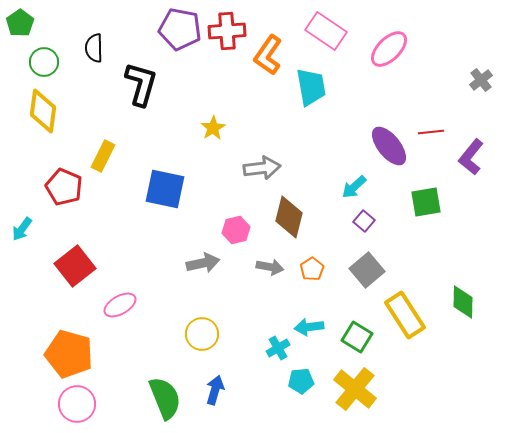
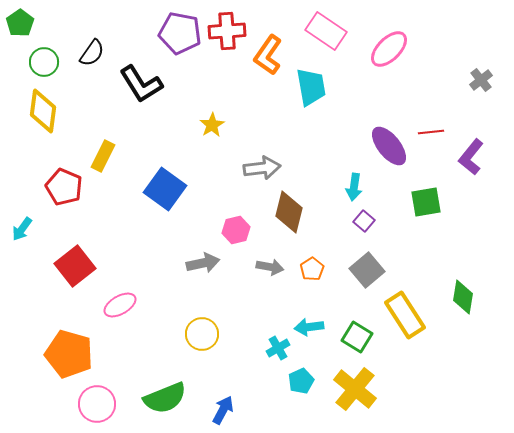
purple pentagon at (180, 29): moved 4 px down
black semicircle at (94, 48): moved 2 px left, 5 px down; rotated 144 degrees counterclockwise
black L-shape at (141, 84): rotated 132 degrees clockwise
yellow star at (213, 128): moved 1 px left, 3 px up
cyan arrow at (354, 187): rotated 40 degrees counterclockwise
blue square at (165, 189): rotated 24 degrees clockwise
brown diamond at (289, 217): moved 5 px up
green diamond at (463, 302): moved 5 px up; rotated 8 degrees clockwise
cyan pentagon at (301, 381): rotated 20 degrees counterclockwise
blue arrow at (215, 390): moved 8 px right, 20 px down; rotated 12 degrees clockwise
green semicircle at (165, 398): rotated 90 degrees clockwise
pink circle at (77, 404): moved 20 px right
